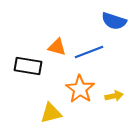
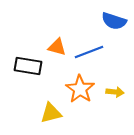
yellow arrow: moved 1 px right, 4 px up; rotated 18 degrees clockwise
